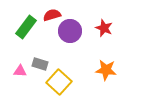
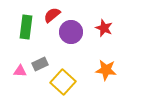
red semicircle: rotated 24 degrees counterclockwise
green rectangle: rotated 30 degrees counterclockwise
purple circle: moved 1 px right, 1 px down
gray rectangle: rotated 42 degrees counterclockwise
yellow square: moved 4 px right
